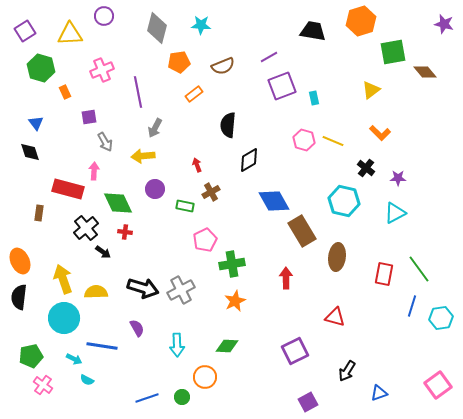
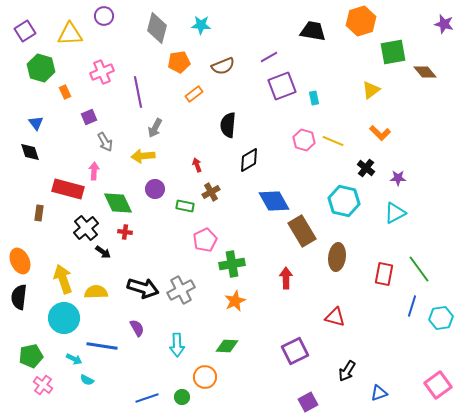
pink cross at (102, 70): moved 2 px down
purple square at (89, 117): rotated 14 degrees counterclockwise
